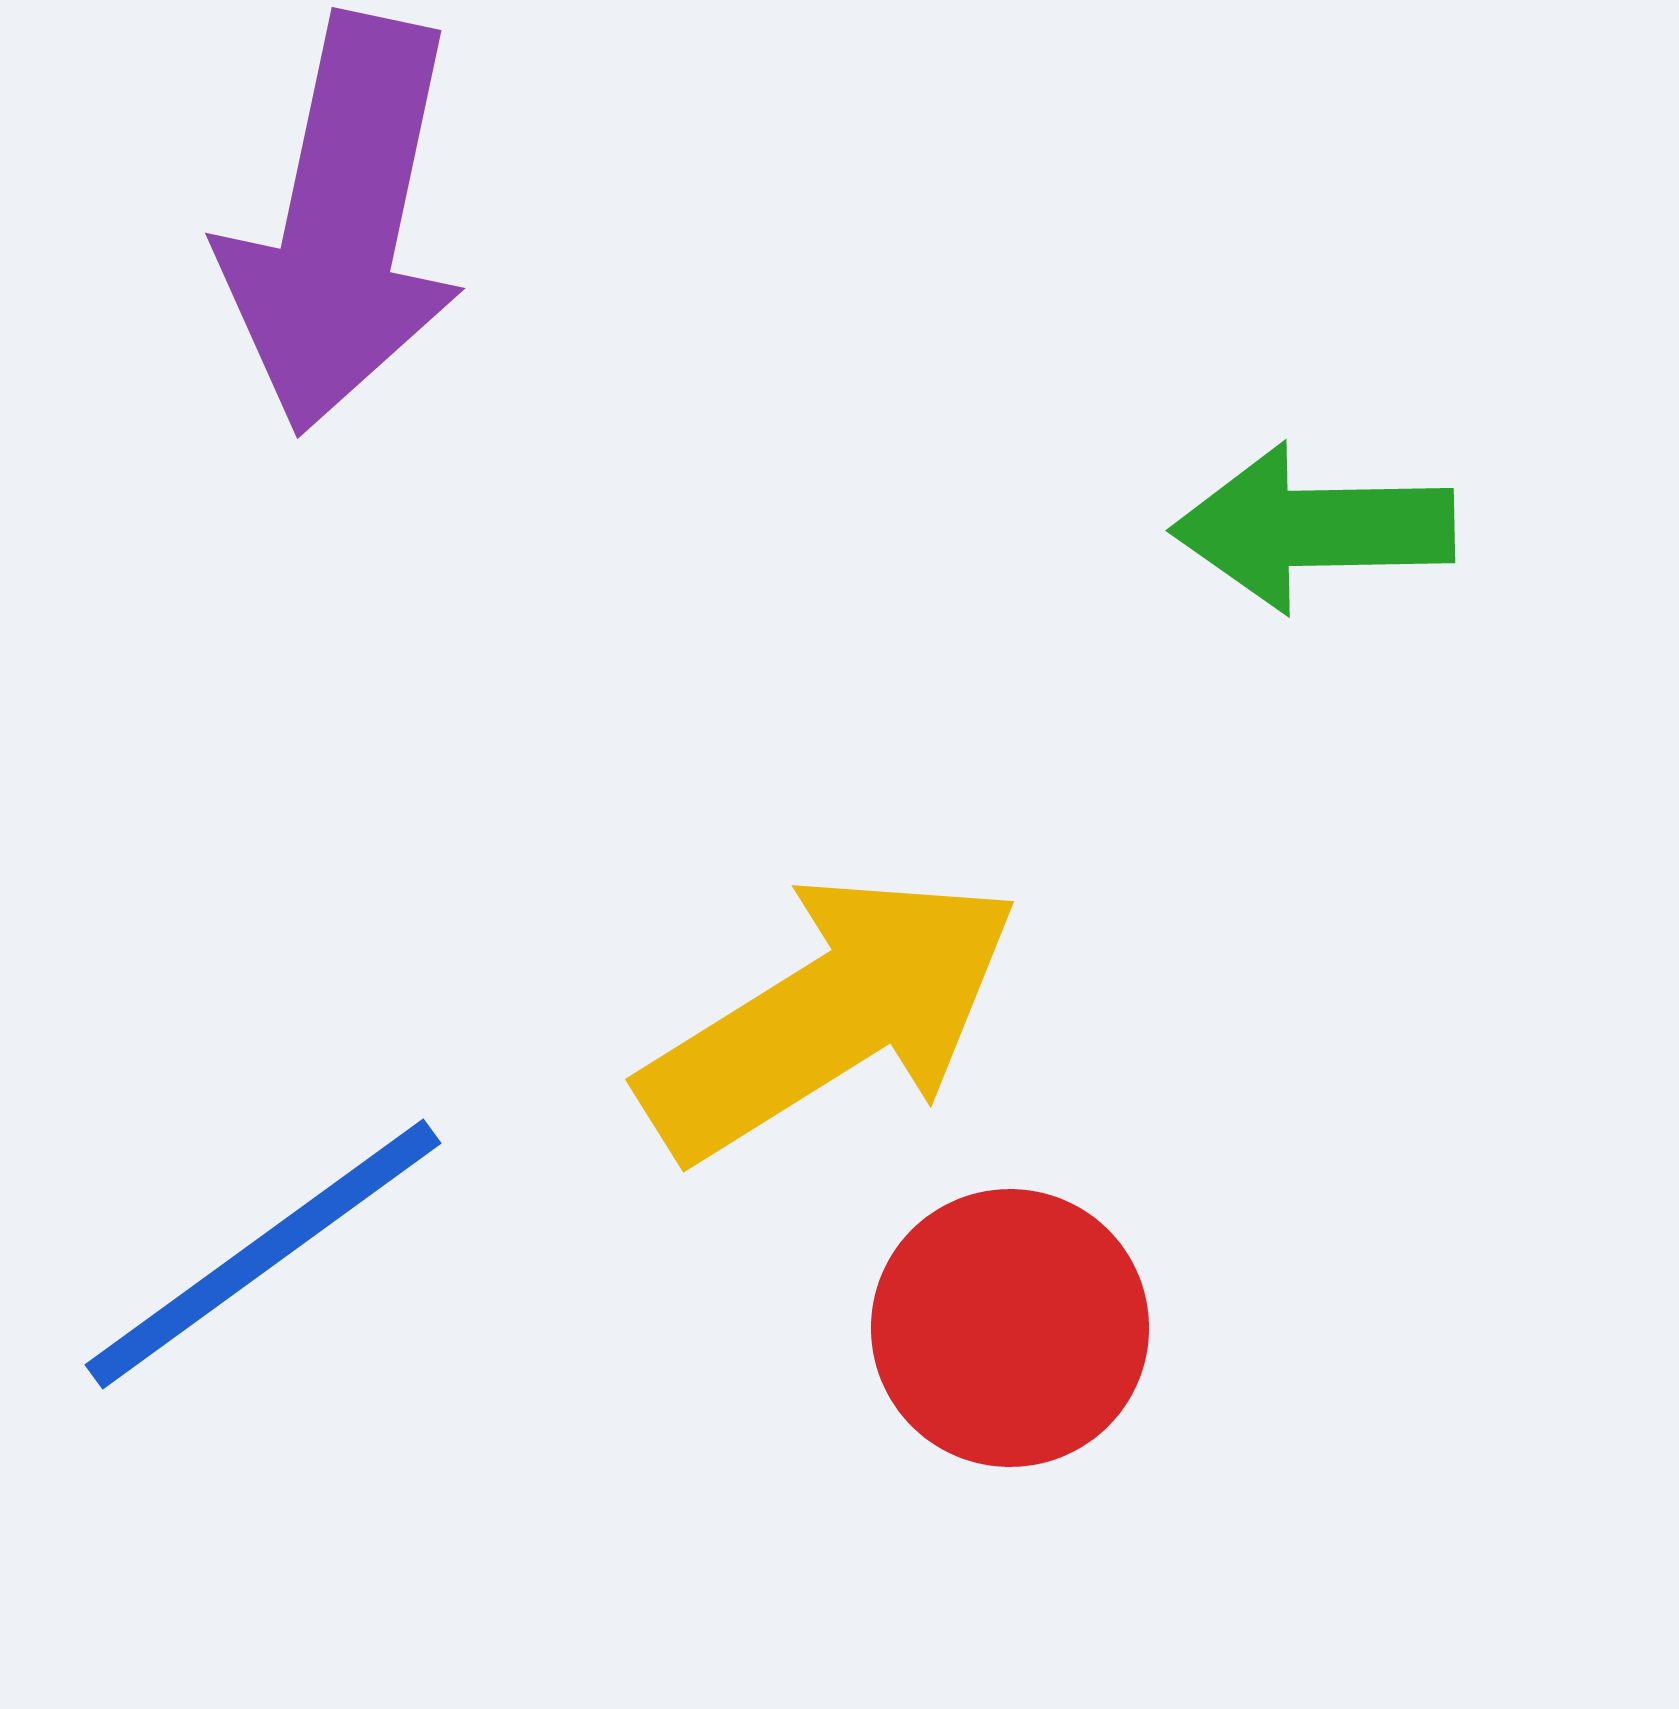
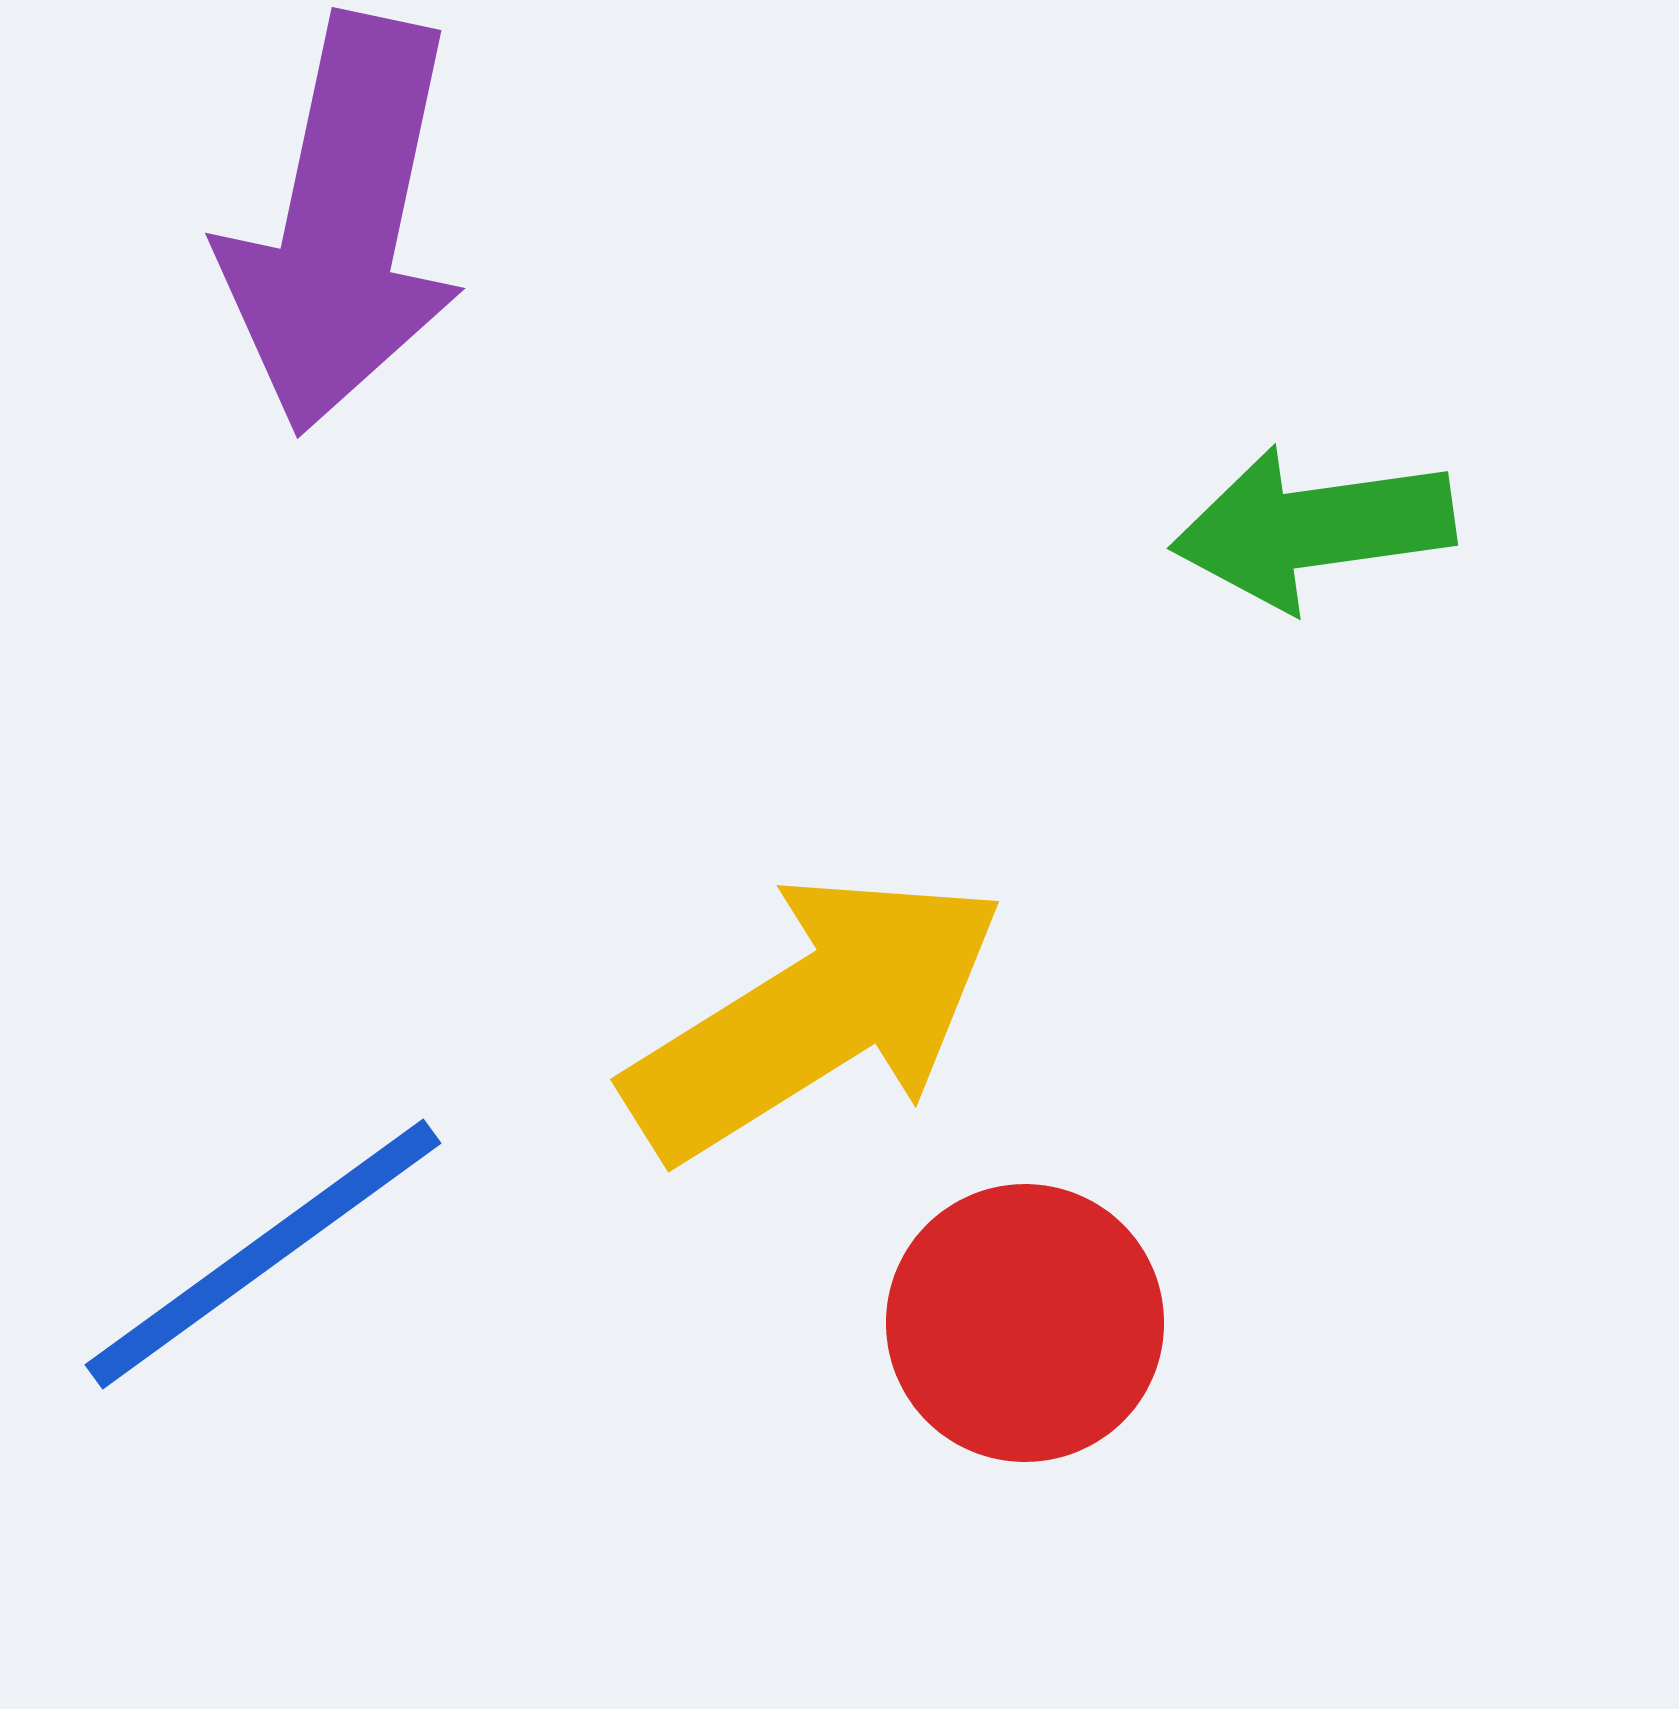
green arrow: rotated 7 degrees counterclockwise
yellow arrow: moved 15 px left
red circle: moved 15 px right, 5 px up
